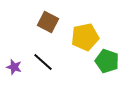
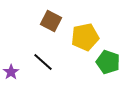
brown square: moved 3 px right, 1 px up
green pentagon: moved 1 px right, 1 px down
purple star: moved 3 px left, 5 px down; rotated 21 degrees clockwise
